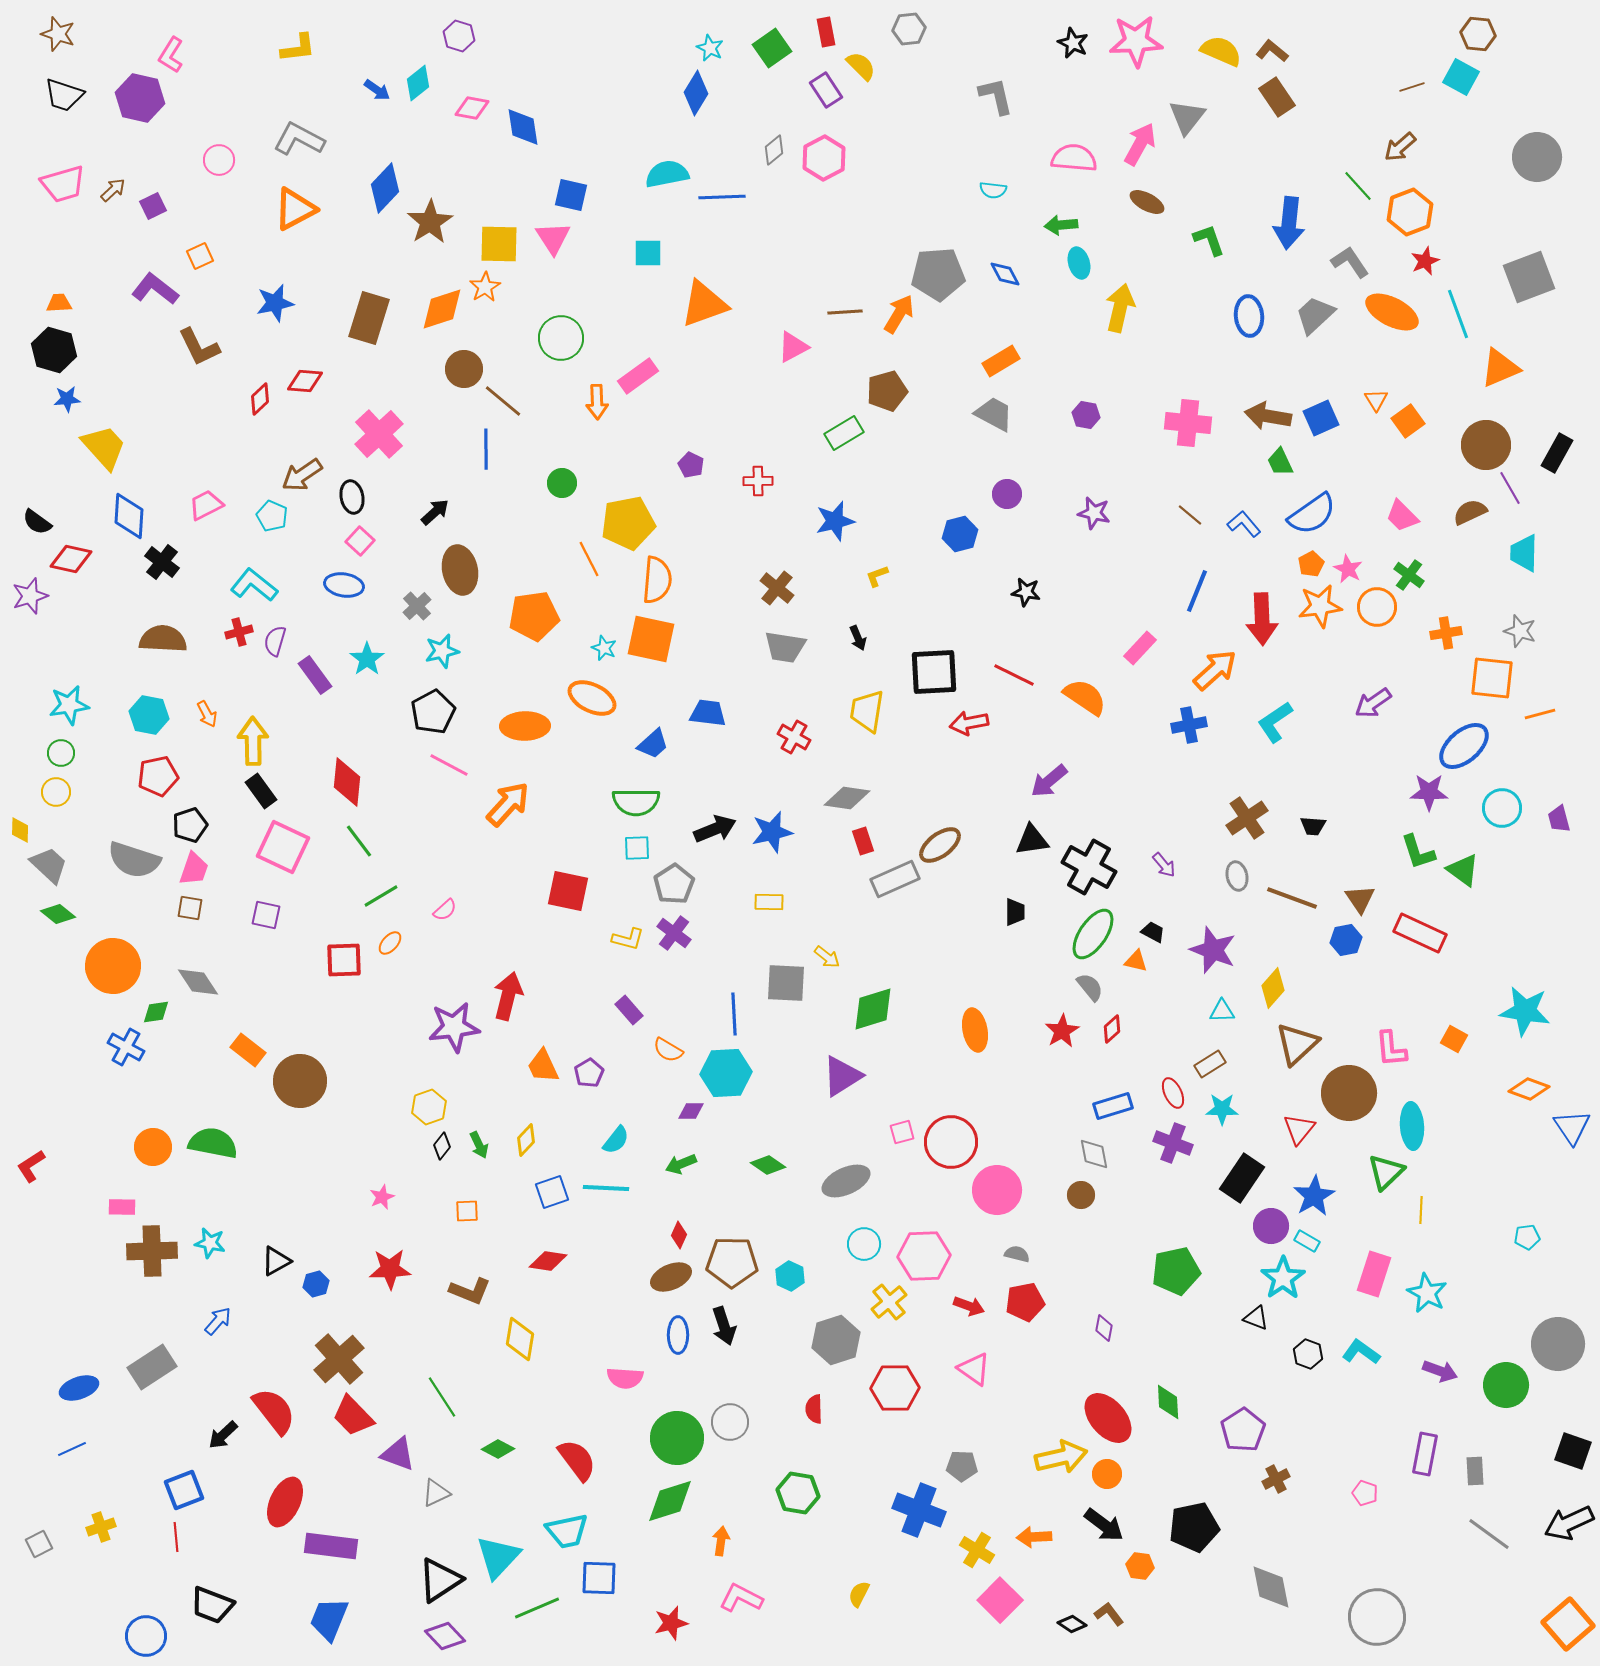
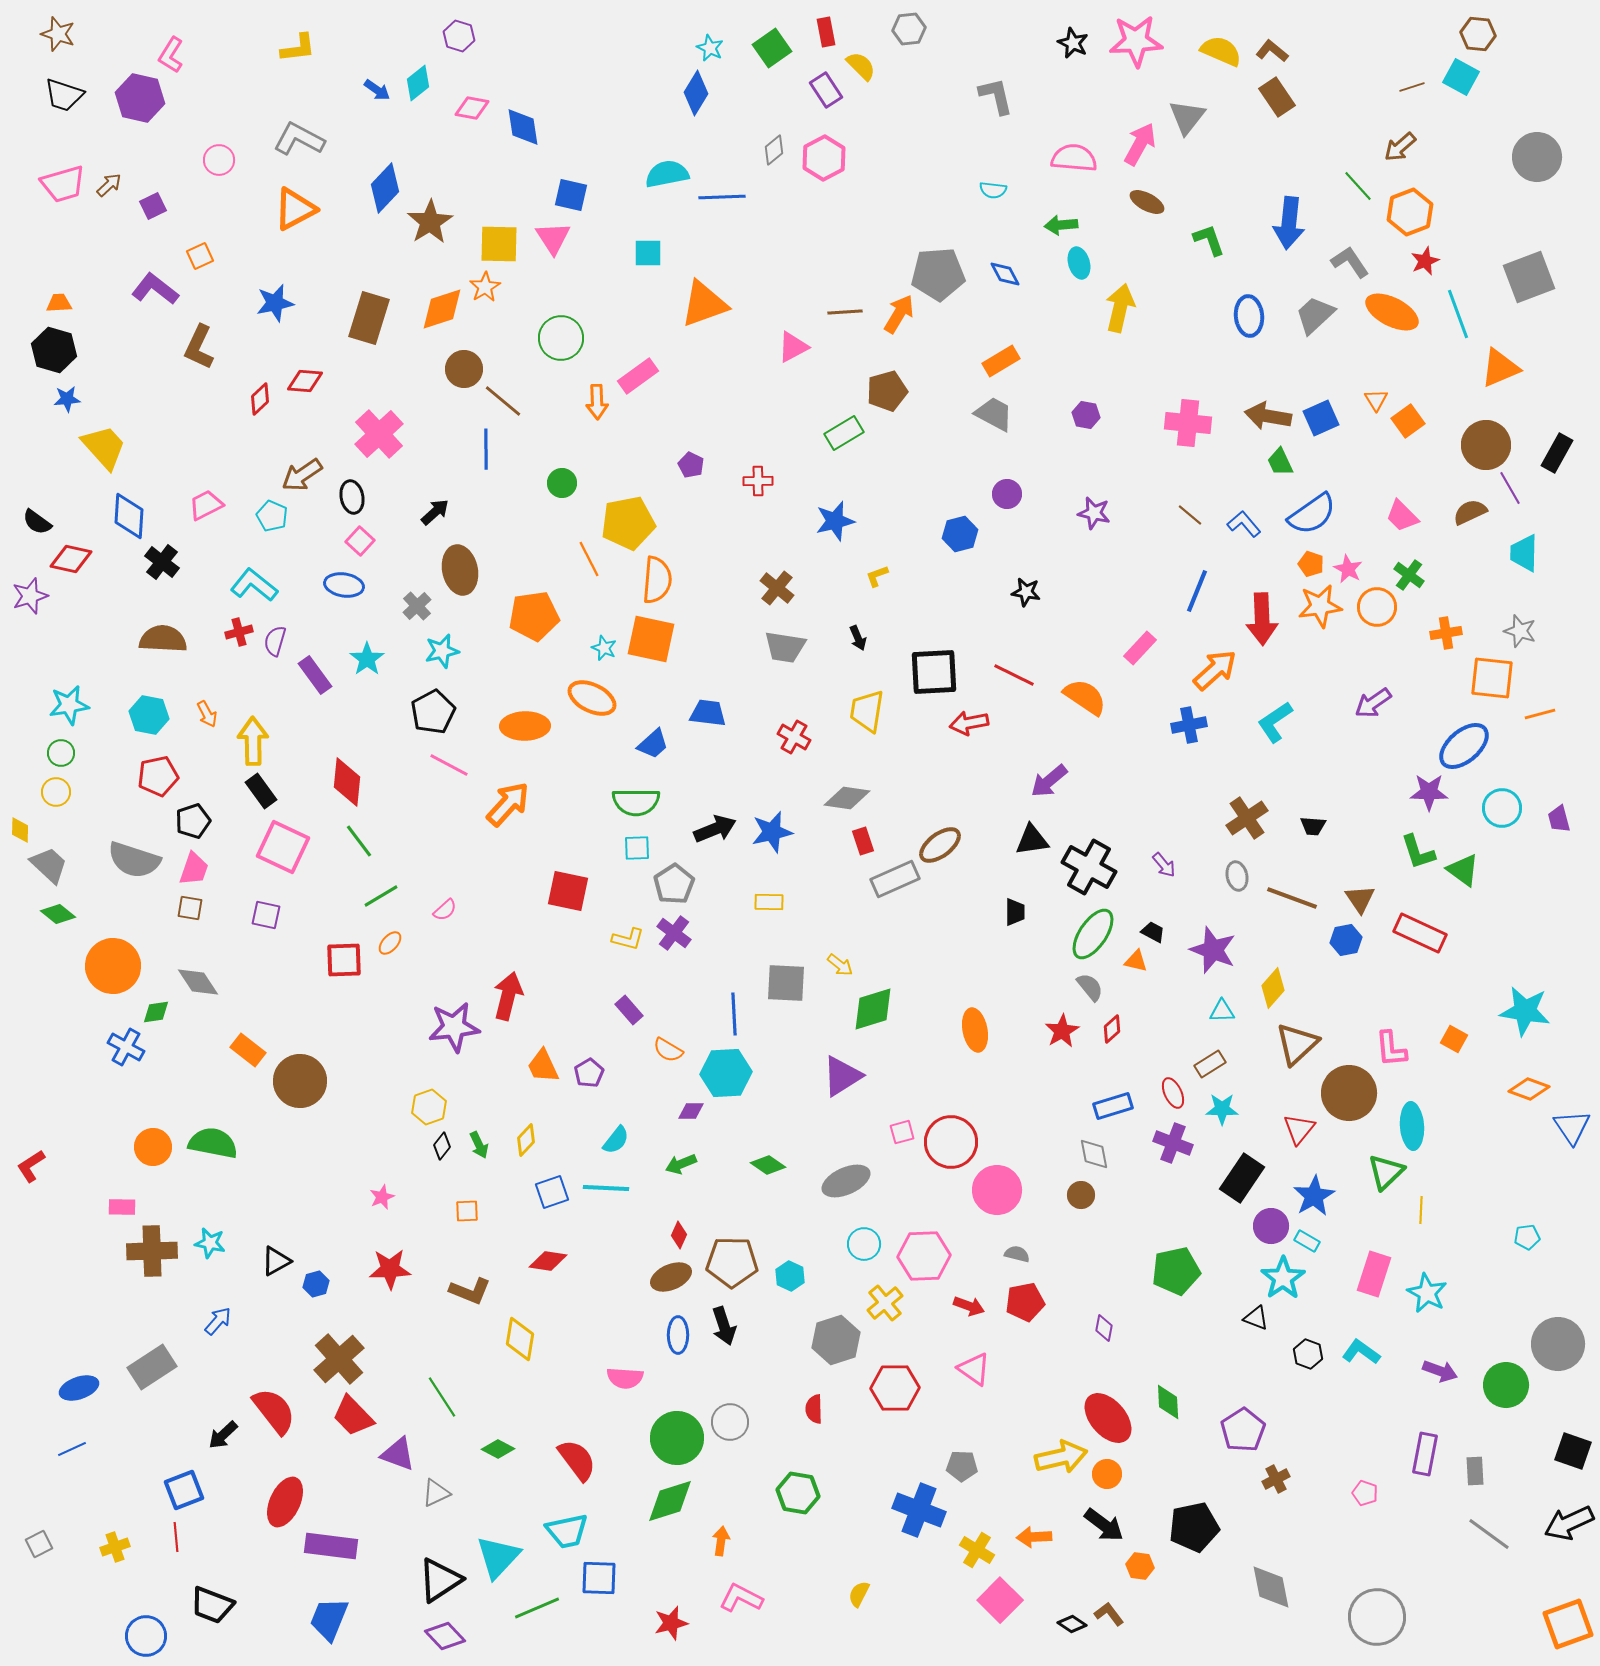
brown arrow at (113, 190): moved 4 px left, 5 px up
brown L-shape at (199, 347): rotated 51 degrees clockwise
orange pentagon at (1311, 564): rotated 25 degrees counterclockwise
black pentagon at (190, 825): moved 3 px right, 4 px up
yellow arrow at (827, 957): moved 13 px right, 8 px down
yellow cross at (889, 1302): moved 4 px left, 1 px down
yellow cross at (101, 1527): moved 14 px right, 20 px down
orange square at (1568, 1624): rotated 21 degrees clockwise
